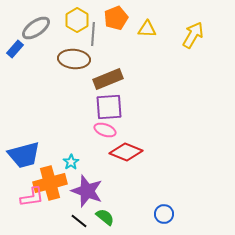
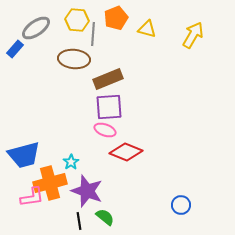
yellow hexagon: rotated 25 degrees counterclockwise
yellow triangle: rotated 12 degrees clockwise
blue circle: moved 17 px right, 9 px up
black line: rotated 42 degrees clockwise
